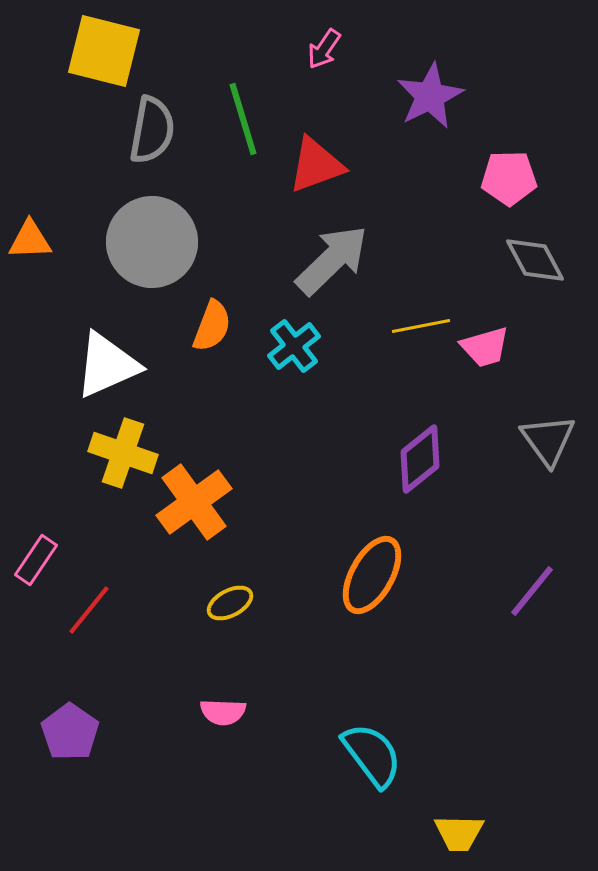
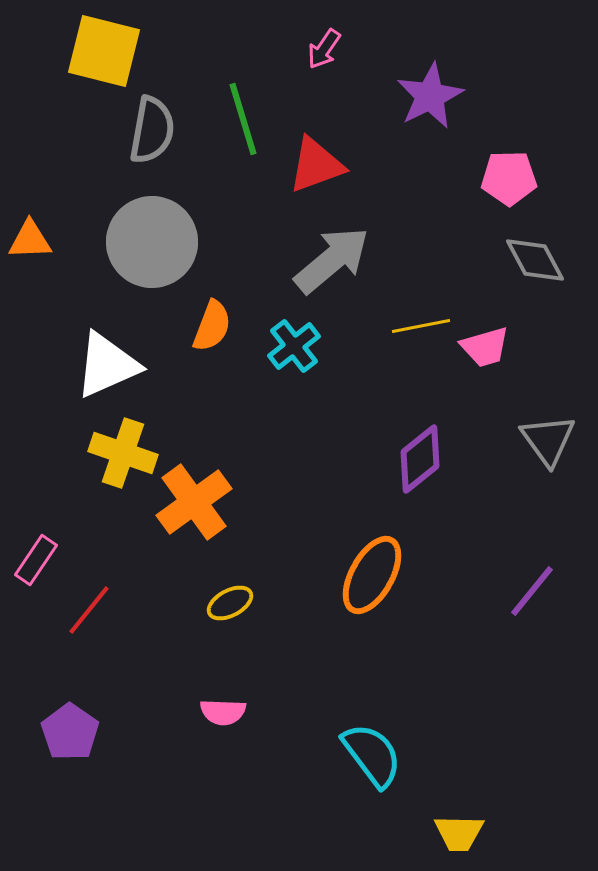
gray arrow: rotated 4 degrees clockwise
